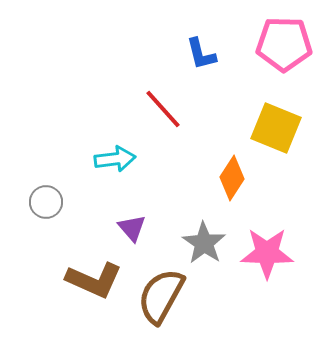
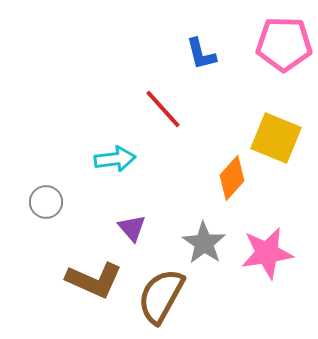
yellow square: moved 10 px down
orange diamond: rotated 9 degrees clockwise
pink star: rotated 10 degrees counterclockwise
